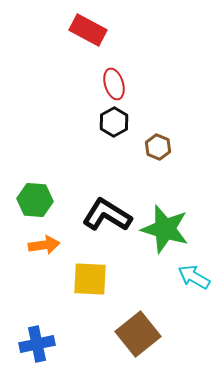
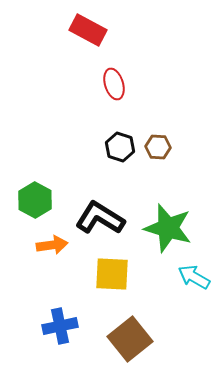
black hexagon: moved 6 px right, 25 px down; rotated 12 degrees counterclockwise
brown hexagon: rotated 20 degrees counterclockwise
green hexagon: rotated 24 degrees clockwise
black L-shape: moved 7 px left, 3 px down
green star: moved 3 px right, 1 px up
orange arrow: moved 8 px right
yellow square: moved 22 px right, 5 px up
brown square: moved 8 px left, 5 px down
blue cross: moved 23 px right, 18 px up
